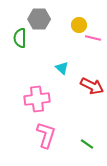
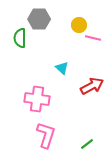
red arrow: rotated 55 degrees counterclockwise
pink cross: rotated 15 degrees clockwise
green line: rotated 72 degrees counterclockwise
